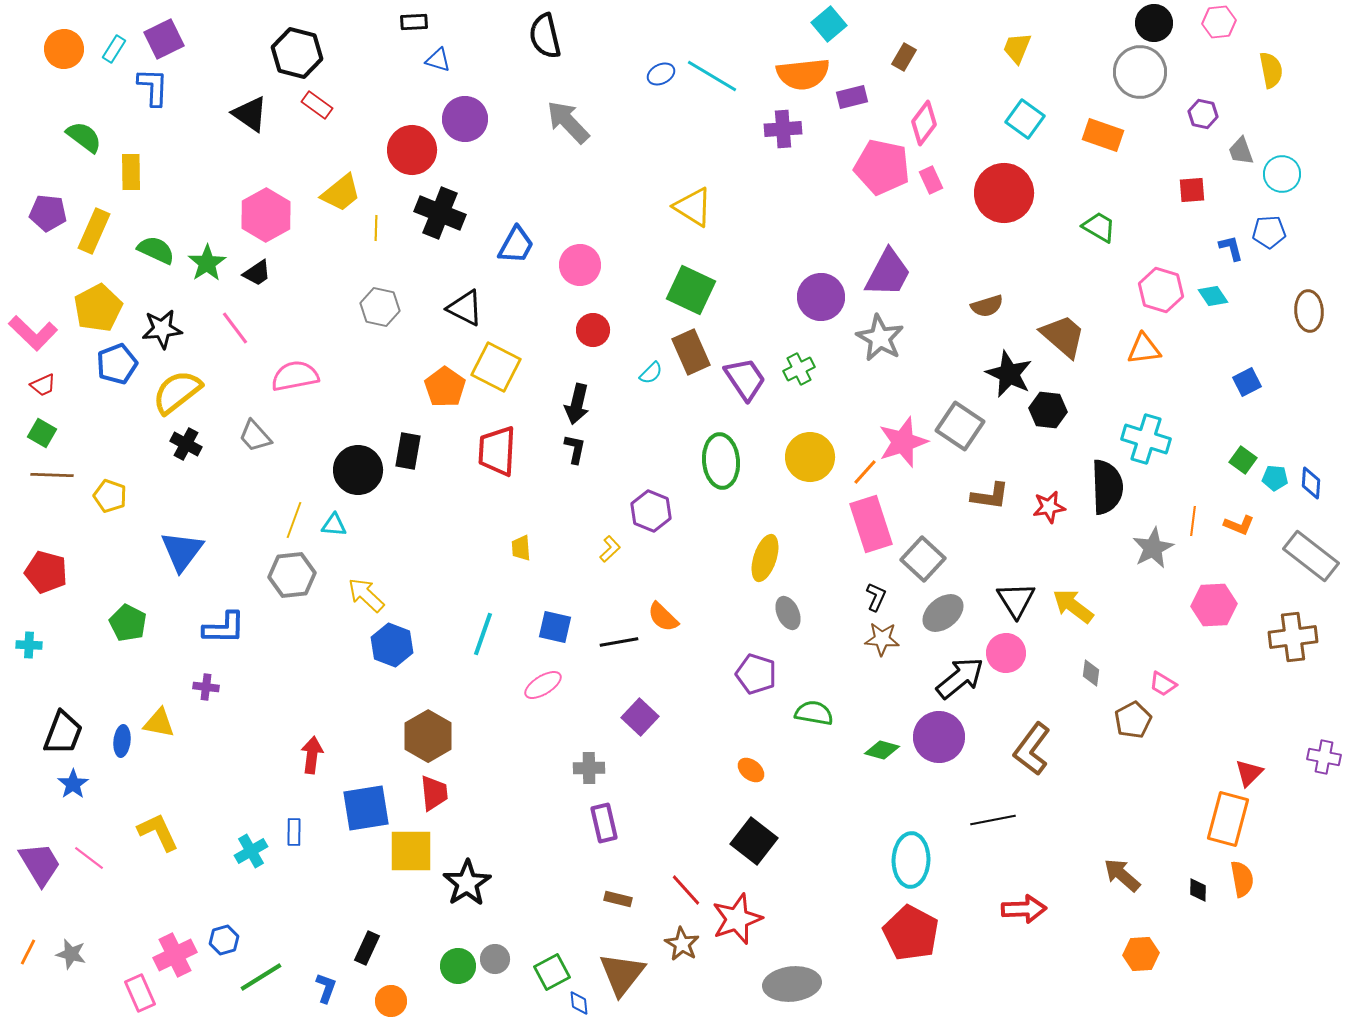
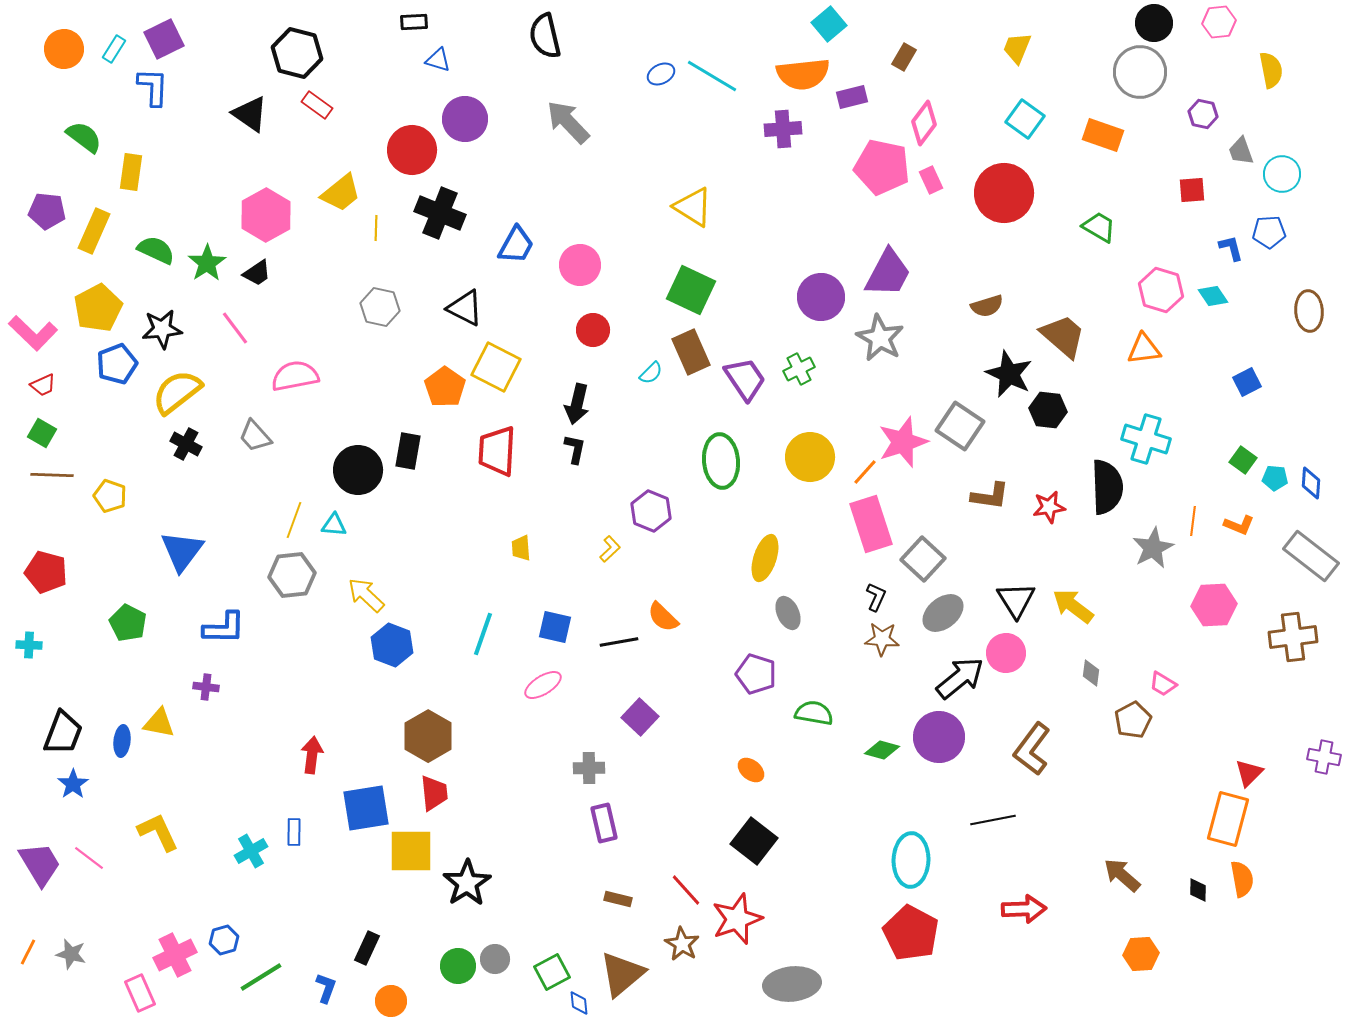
yellow rectangle at (131, 172): rotated 9 degrees clockwise
purple pentagon at (48, 213): moved 1 px left, 2 px up
brown triangle at (622, 974): rotated 12 degrees clockwise
